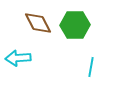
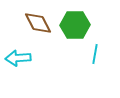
cyan line: moved 4 px right, 13 px up
